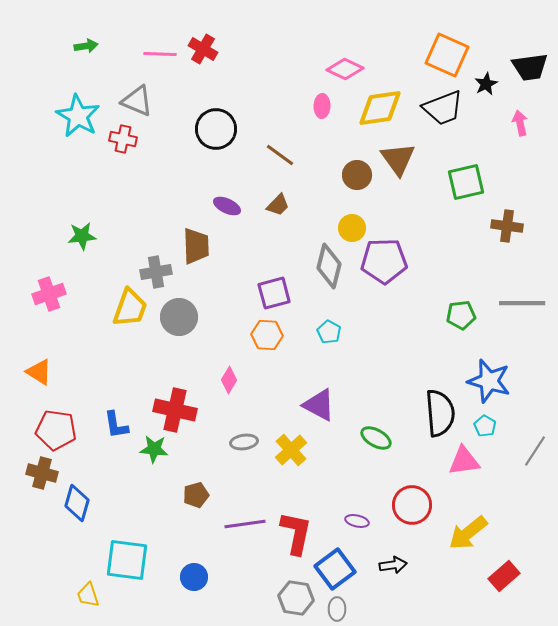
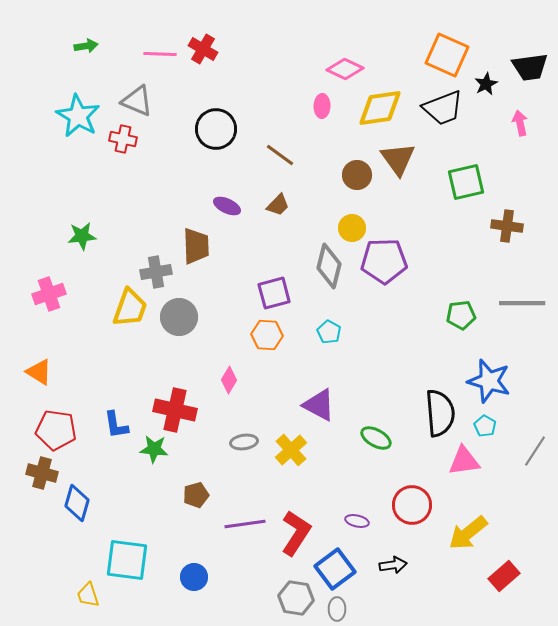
red L-shape at (296, 533): rotated 21 degrees clockwise
